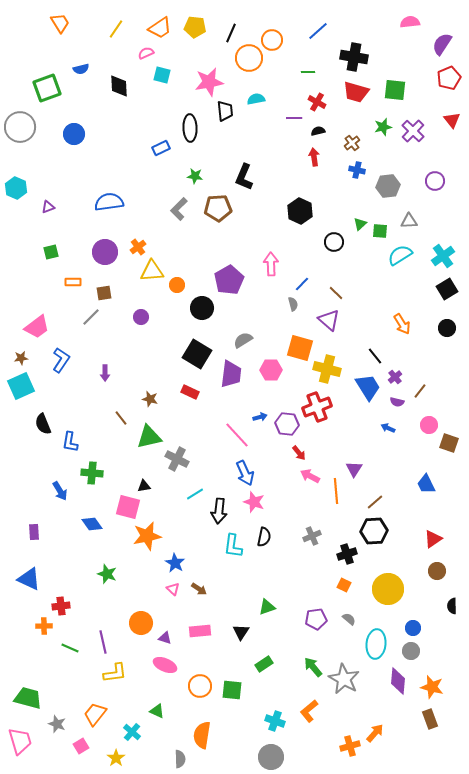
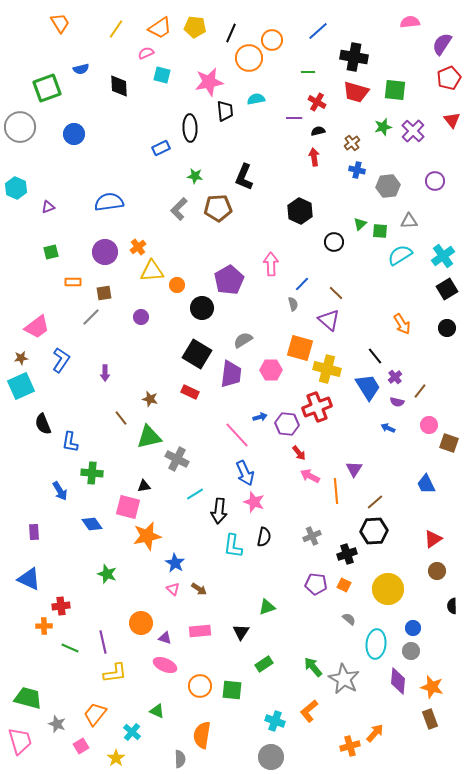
purple pentagon at (316, 619): moved 35 px up; rotated 15 degrees clockwise
